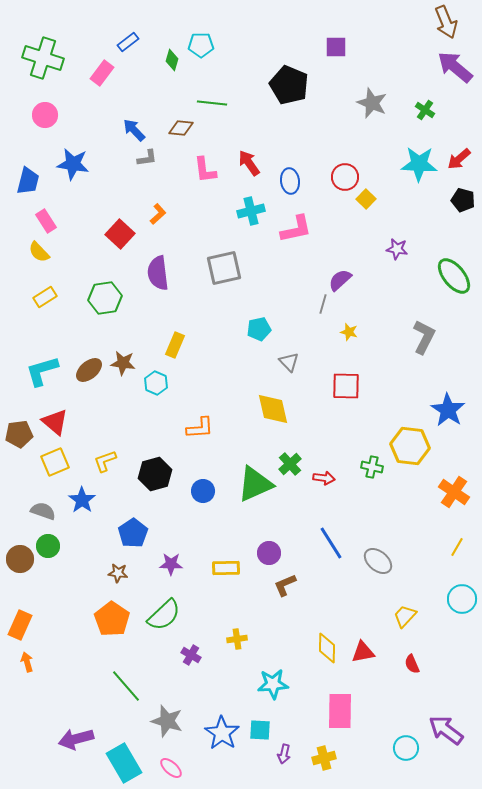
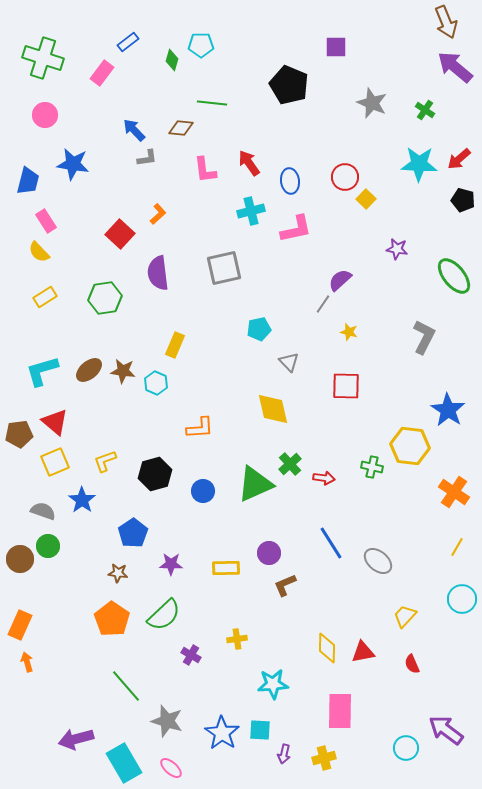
gray line at (323, 304): rotated 18 degrees clockwise
brown star at (123, 363): moved 8 px down
